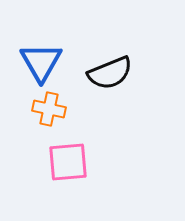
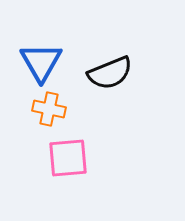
pink square: moved 4 px up
